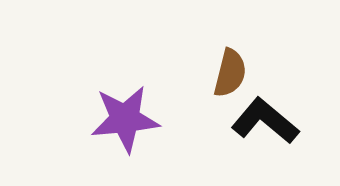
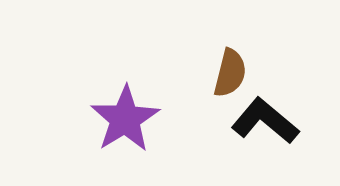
purple star: rotated 26 degrees counterclockwise
